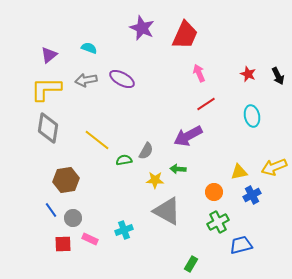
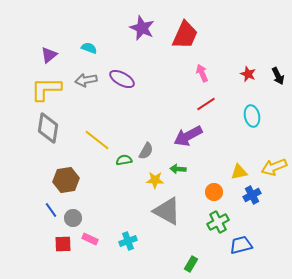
pink arrow: moved 3 px right
cyan cross: moved 4 px right, 11 px down
